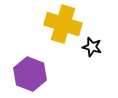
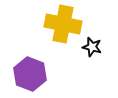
yellow cross: rotated 6 degrees counterclockwise
